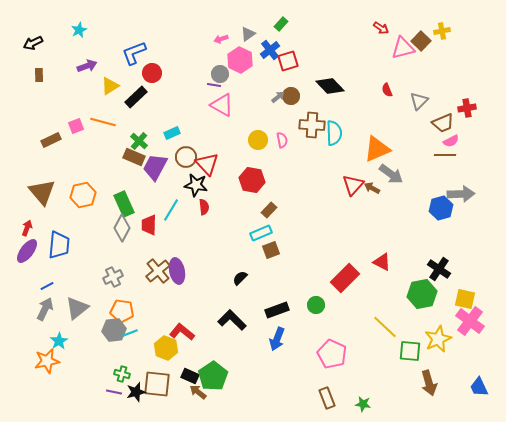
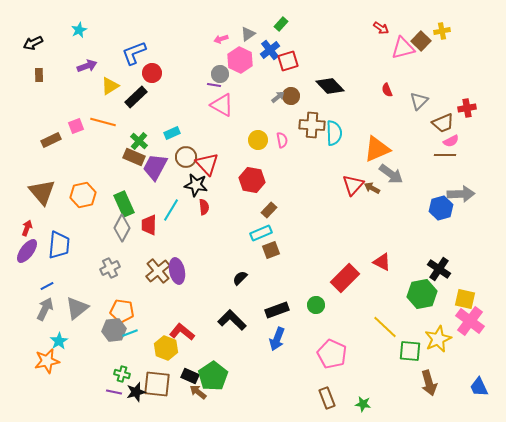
gray cross at (113, 277): moved 3 px left, 9 px up
